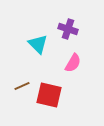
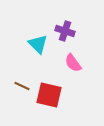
purple cross: moved 3 px left, 2 px down
pink semicircle: rotated 114 degrees clockwise
brown line: rotated 49 degrees clockwise
